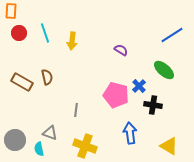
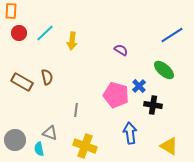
cyan line: rotated 66 degrees clockwise
